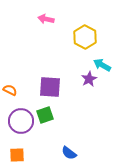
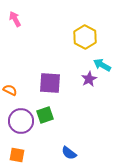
pink arrow: moved 31 px left; rotated 49 degrees clockwise
purple square: moved 4 px up
orange square: rotated 14 degrees clockwise
